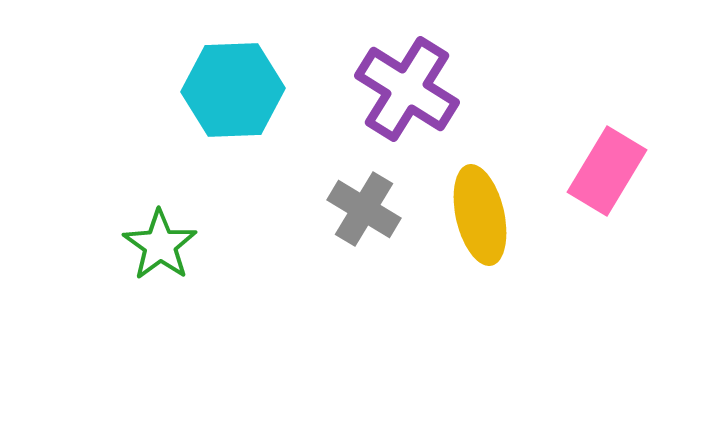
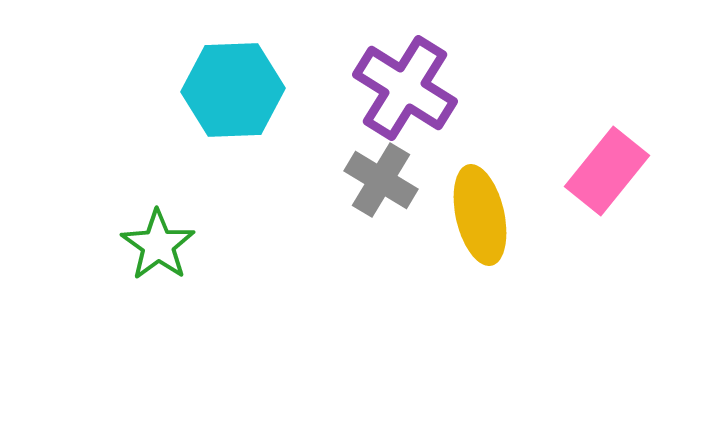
purple cross: moved 2 px left, 1 px up
pink rectangle: rotated 8 degrees clockwise
gray cross: moved 17 px right, 29 px up
green star: moved 2 px left
